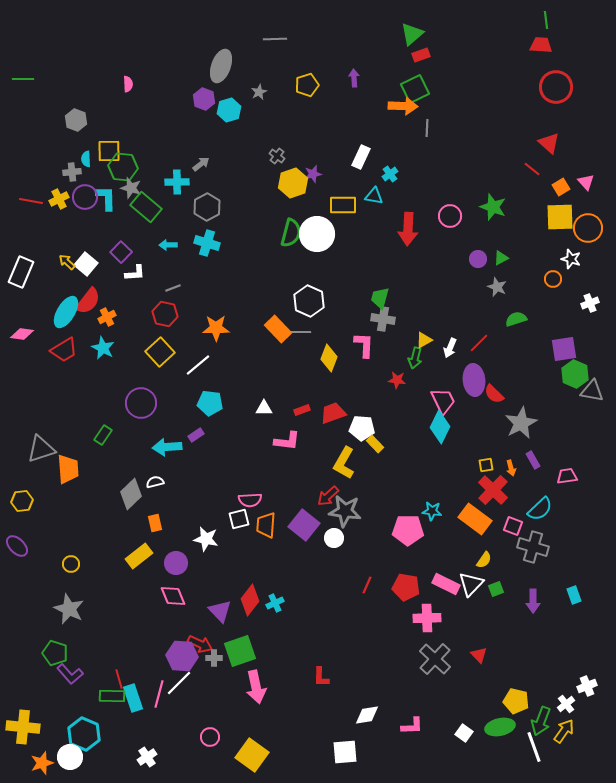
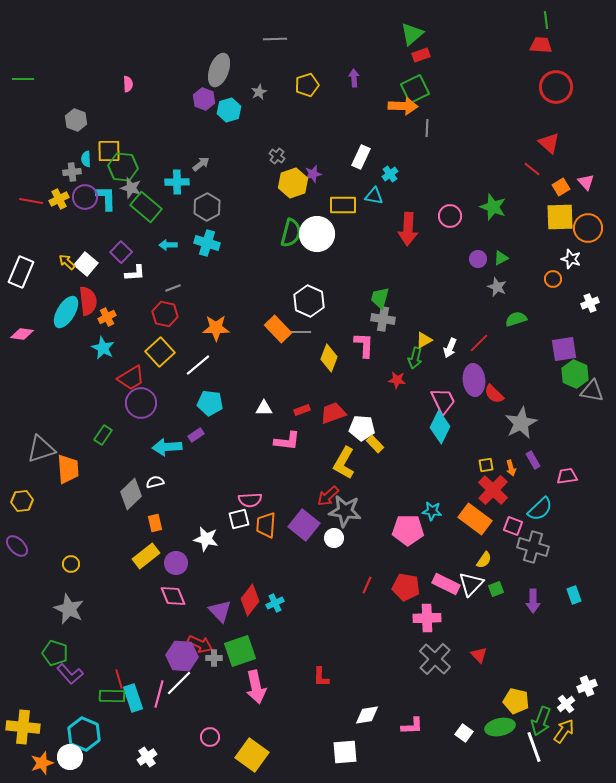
gray ellipse at (221, 66): moved 2 px left, 4 px down
red semicircle at (88, 301): rotated 44 degrees counterclockwise
red trapezoid at (64, 350): moved 67 px right, 28 px down
yellow rectangle at (139, 556): moved 7 px right
